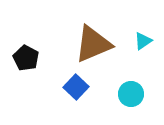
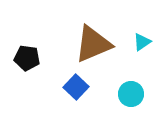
cyan triangle: moved 1 px left, 1 px down
black pentagon: moved 1 px right; rotated 20 degrees counterclockwise
